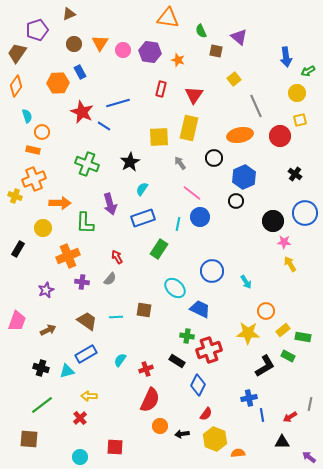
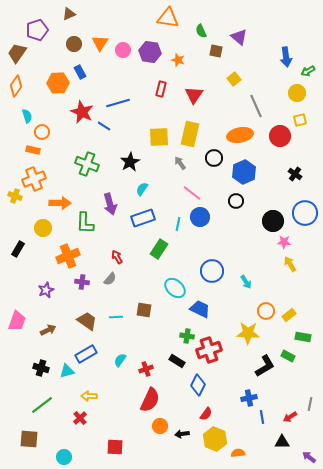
yellow rectangle at (189, 128): moved 1 px right, 6 px down
blue hexagon at (244, 177): moved 5 px up
yellow rectangle at (283, 330): moved 6 px right, 15 px up
blue line at (262, 415): moved 2 px down
cyan circle at (80, 457): moved 16 px left
